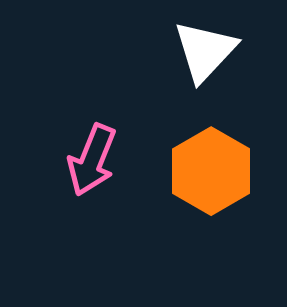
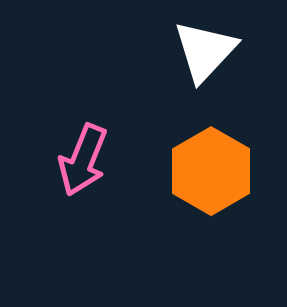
pink arrow: moved 9 px left
